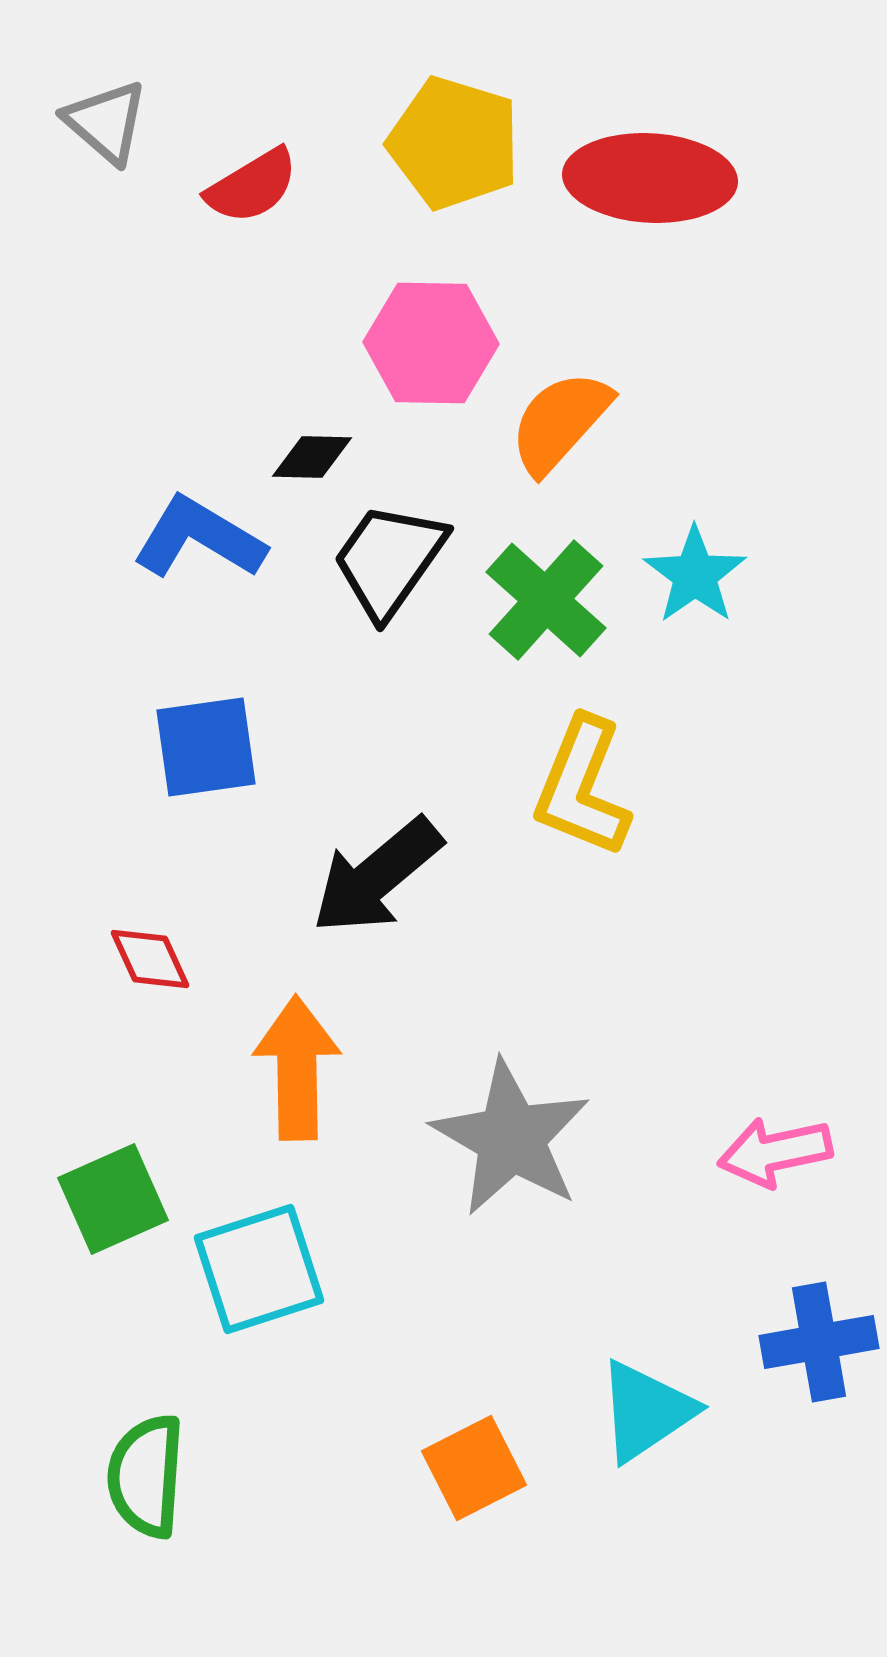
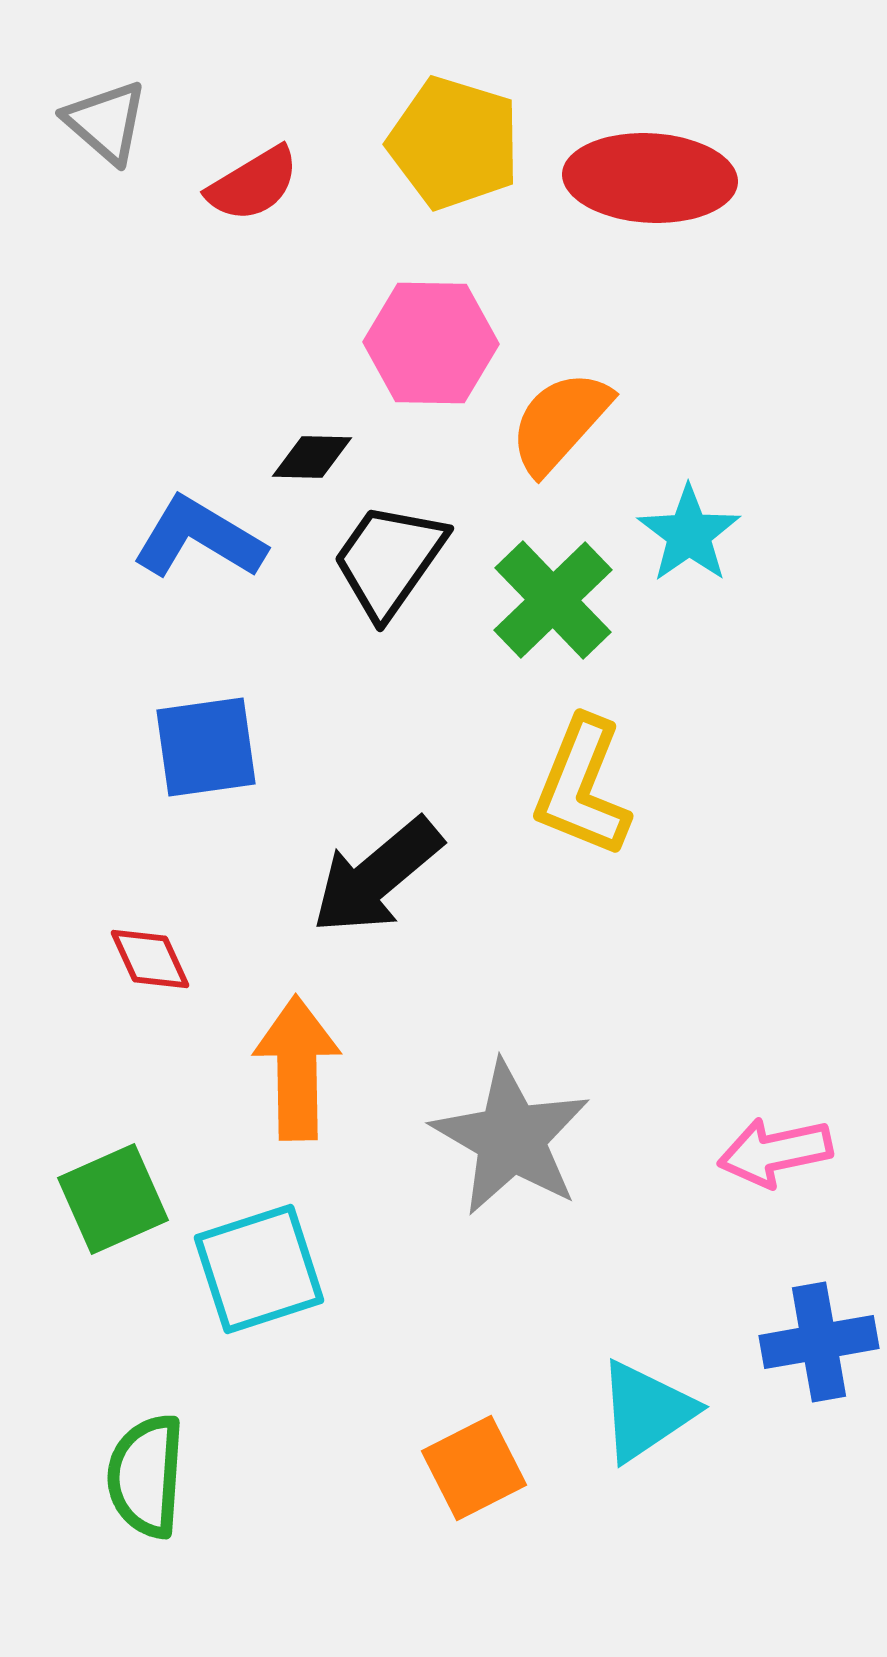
red semicircle: moved 1 px right, 2 px up
cyan star: moved 6 px left, 41 px up
green cross: moved 7 px right; rotated 4 degrees clockwise
